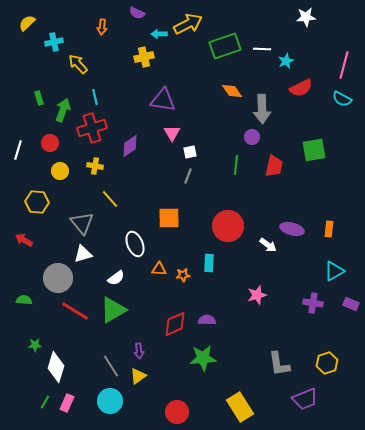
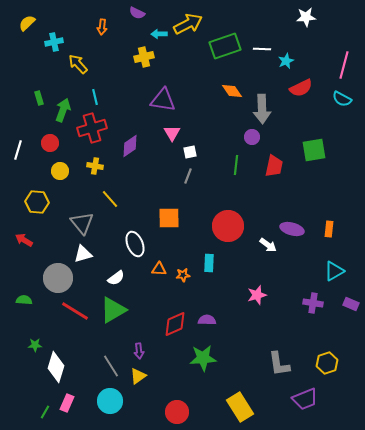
green line at (45, 402): moved 10 px down
